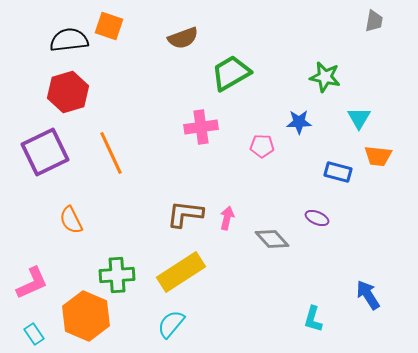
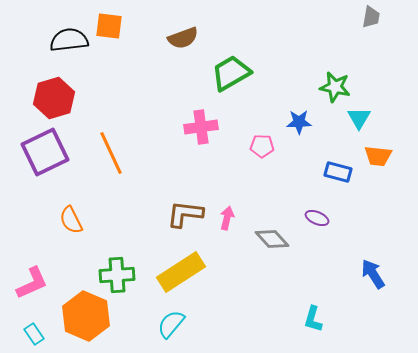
gray trapezoid: moved 3 px left, 4 px up
orange square: rotated 12 degrees counterclockwise
green star: moved 10 px right, 10 px down
red hexagon: moved 14 px left, 6 px down
blue arrow: moved 5 px right, 21 px up
